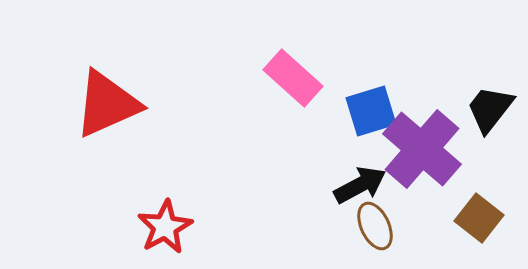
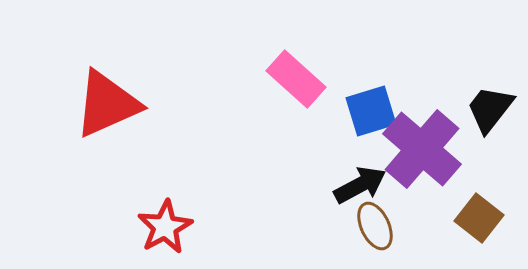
pink rectangle: moved 3 px right, 1 px down
